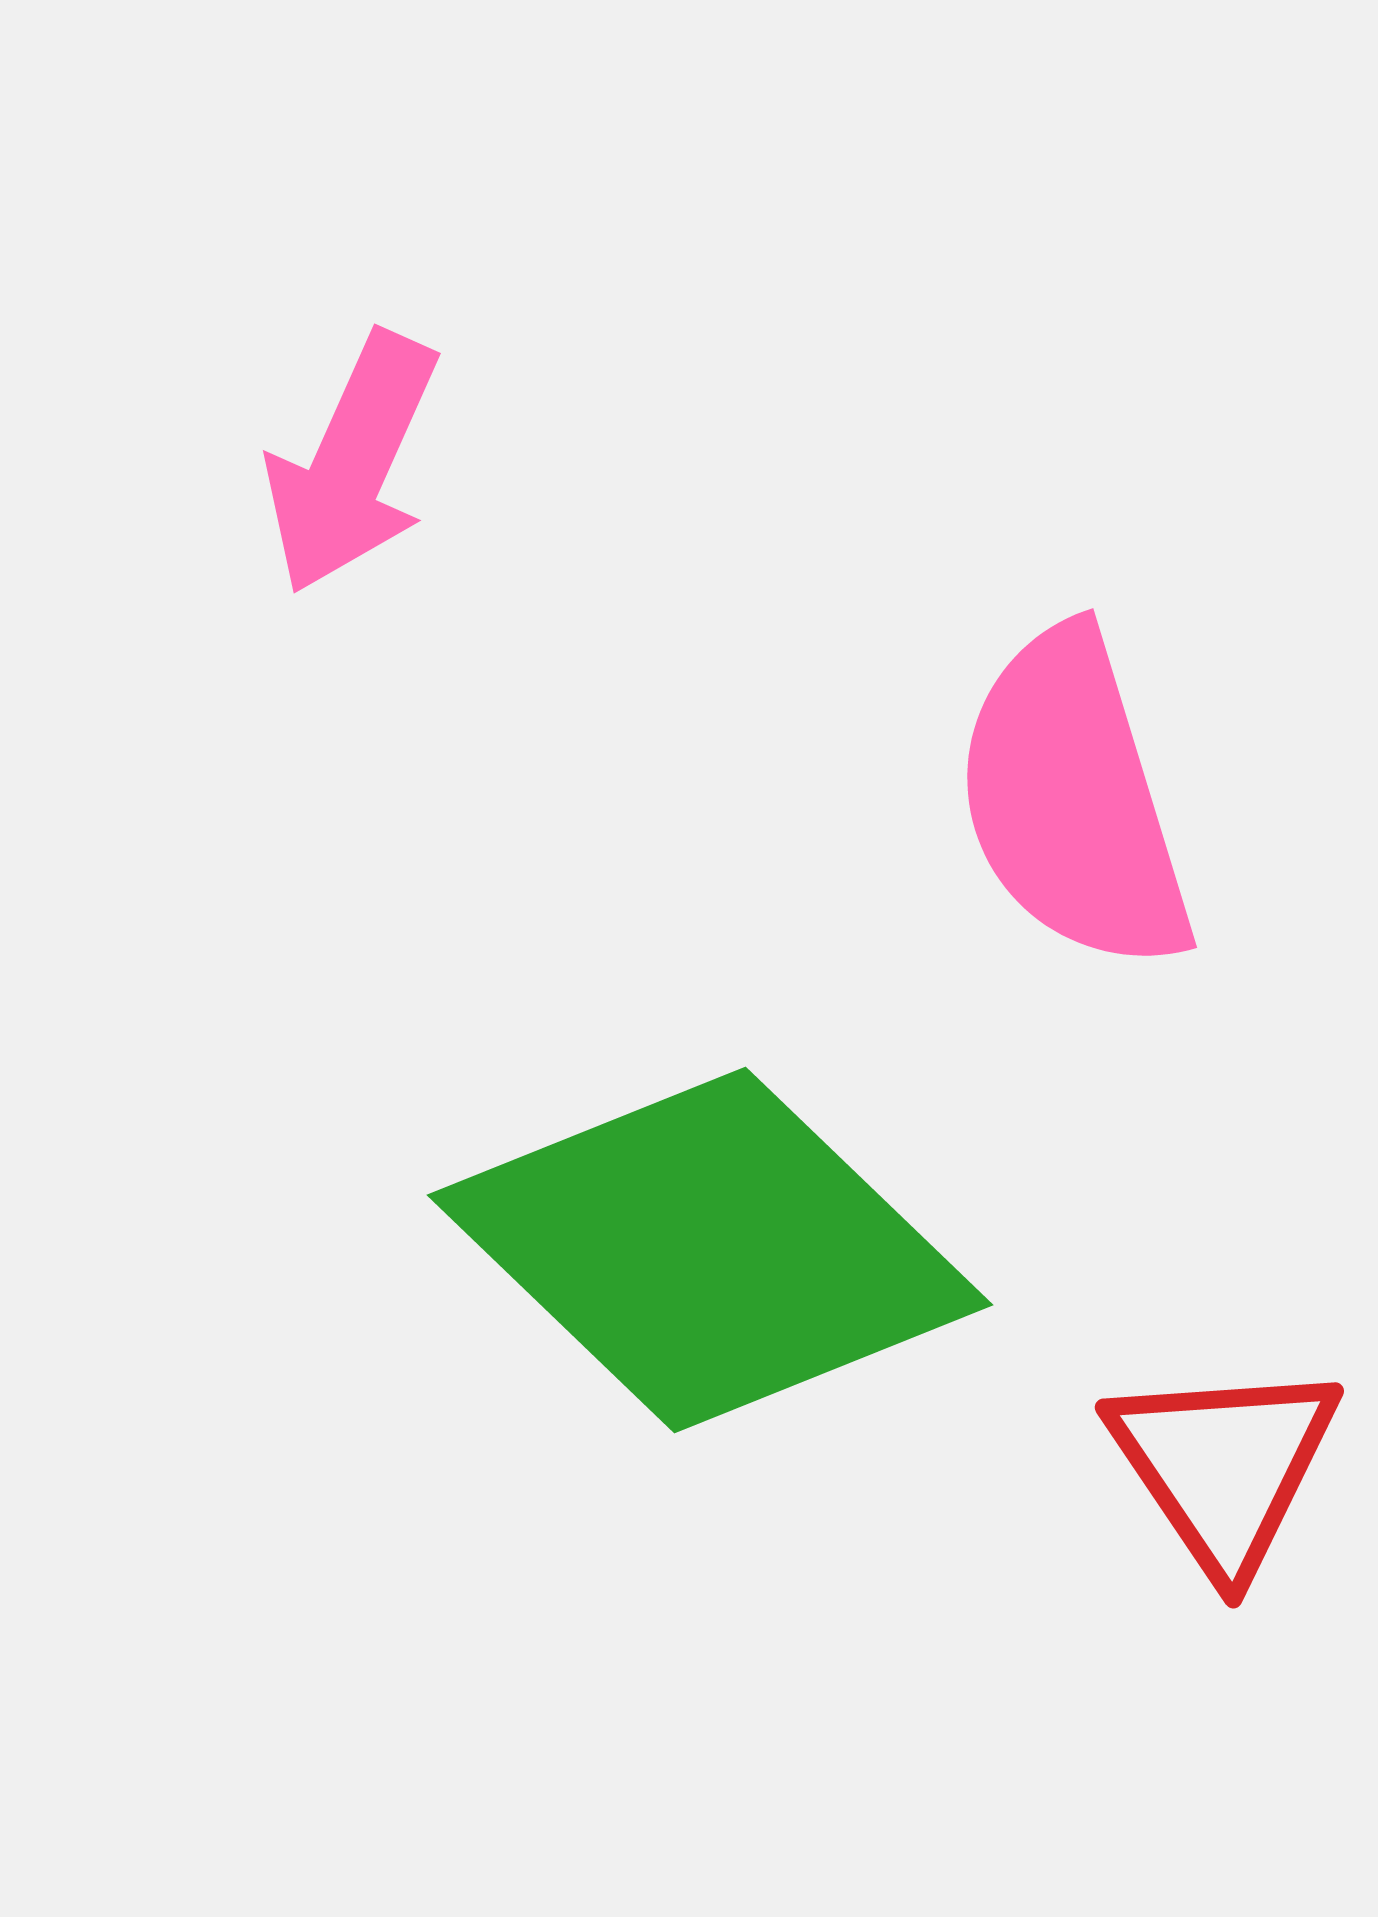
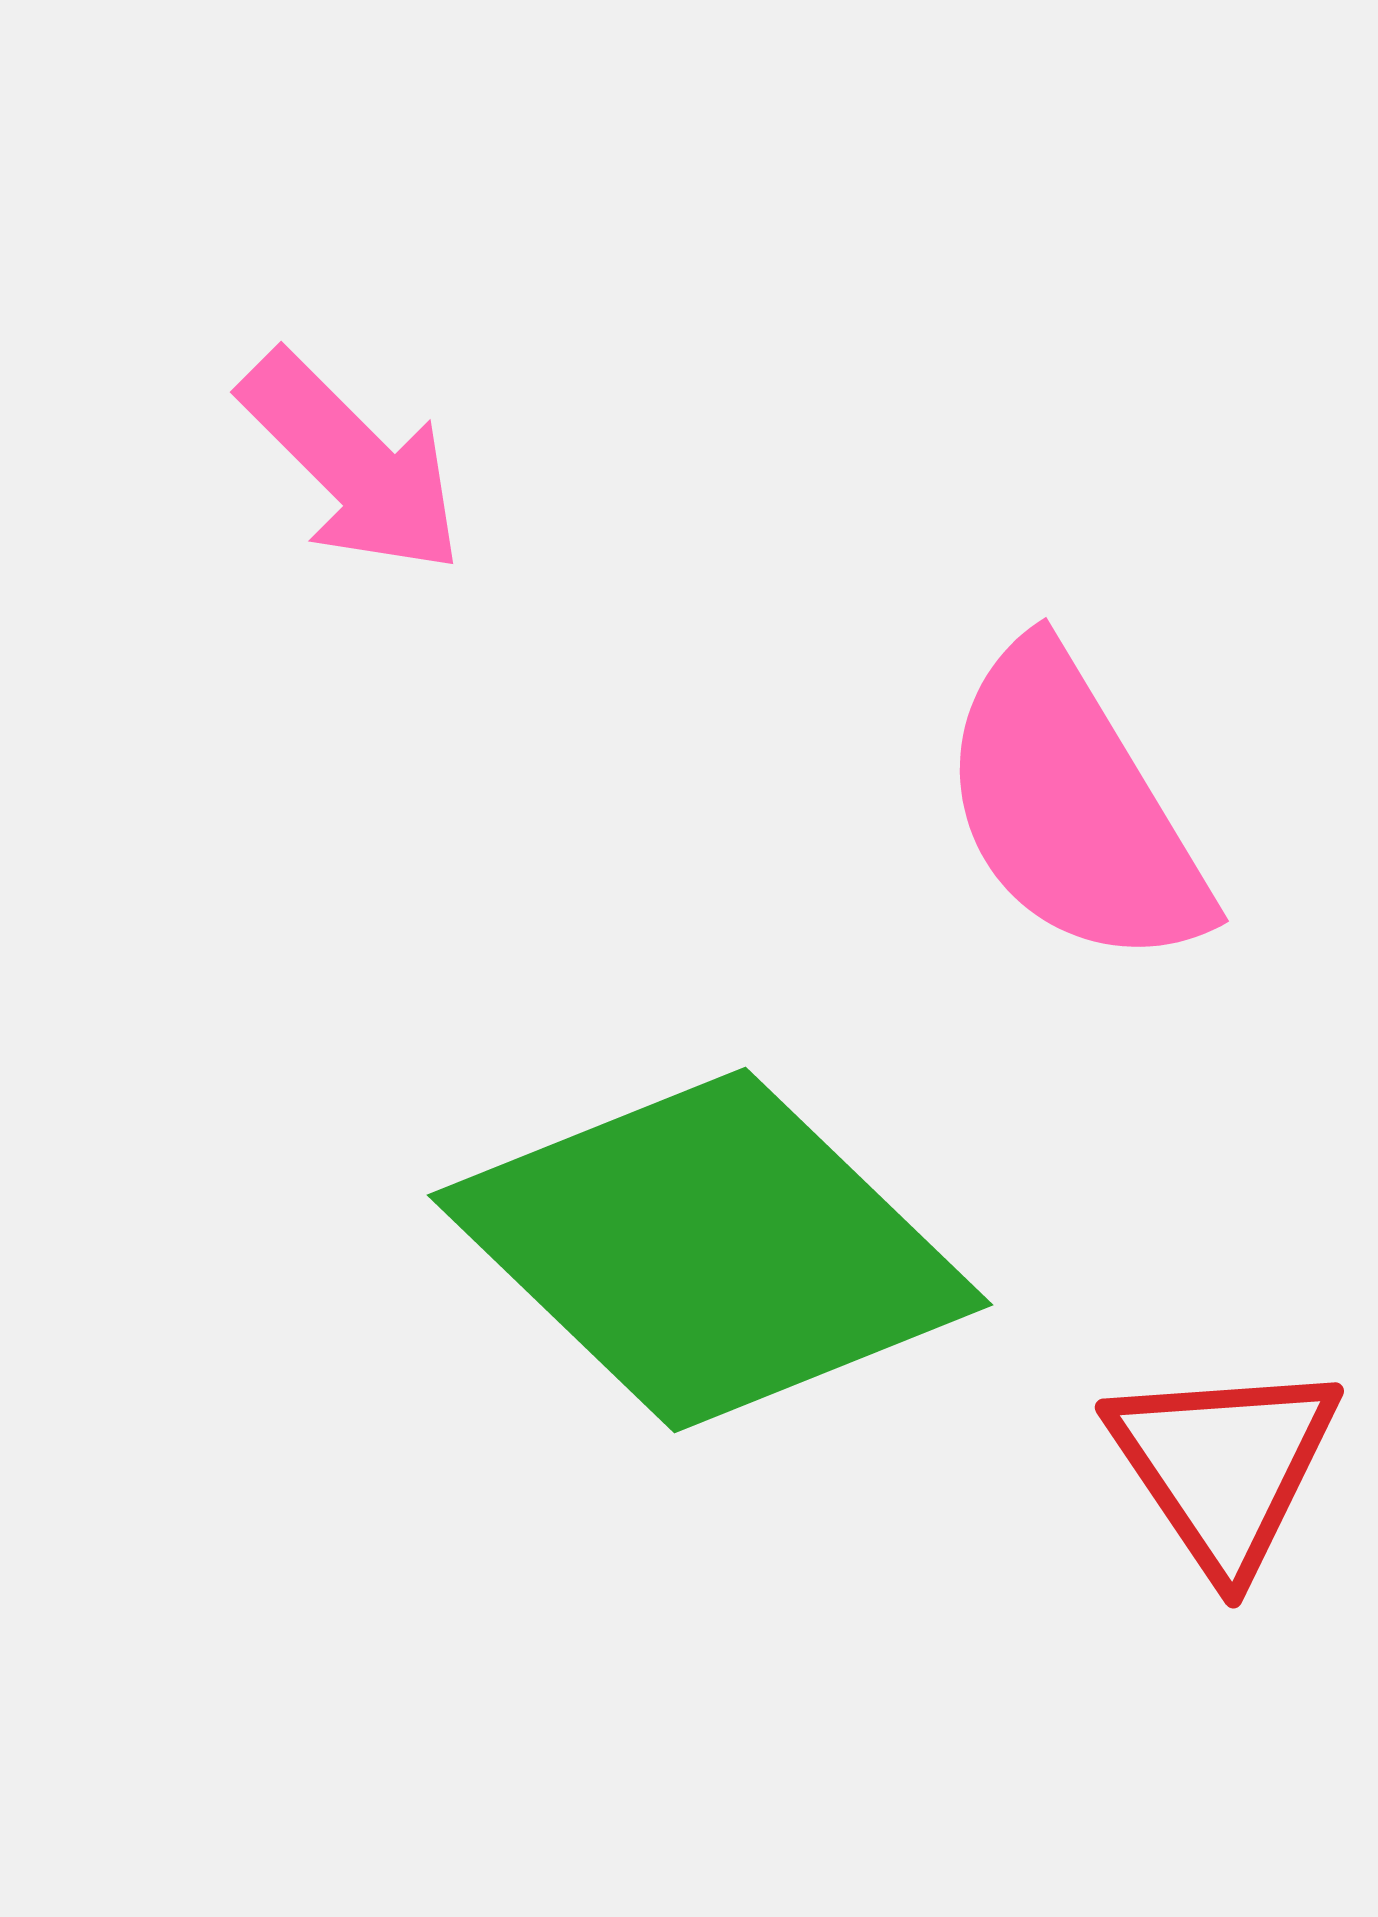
pink arrow: rotated 69 degrees counterclockwise
pink semicircle: moved 8 px down; rotated 14 degrees counterclockwise
